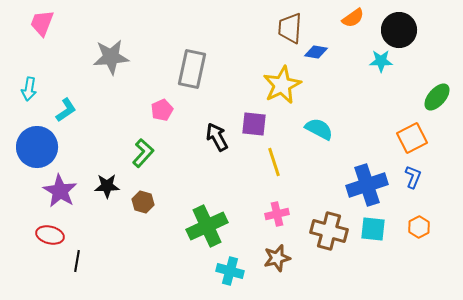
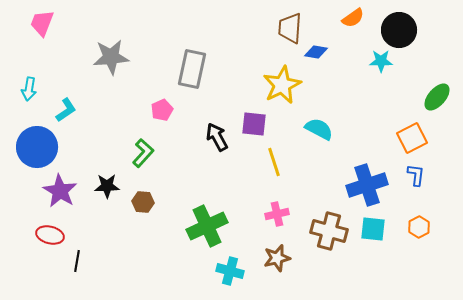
blue L-shape: moved 3 px right, 2 px up; rotated 15 degrees counterclockwise
brown hexagon: rotated 10 degrees counterclockwise
